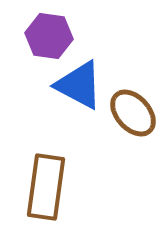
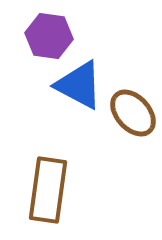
brown rectangle: moved 2 px right, 3 px down
